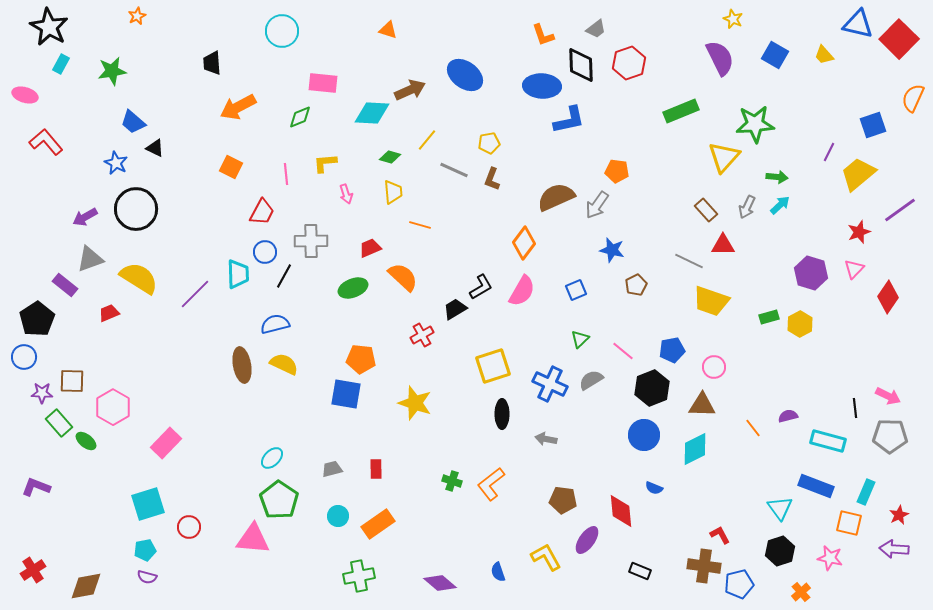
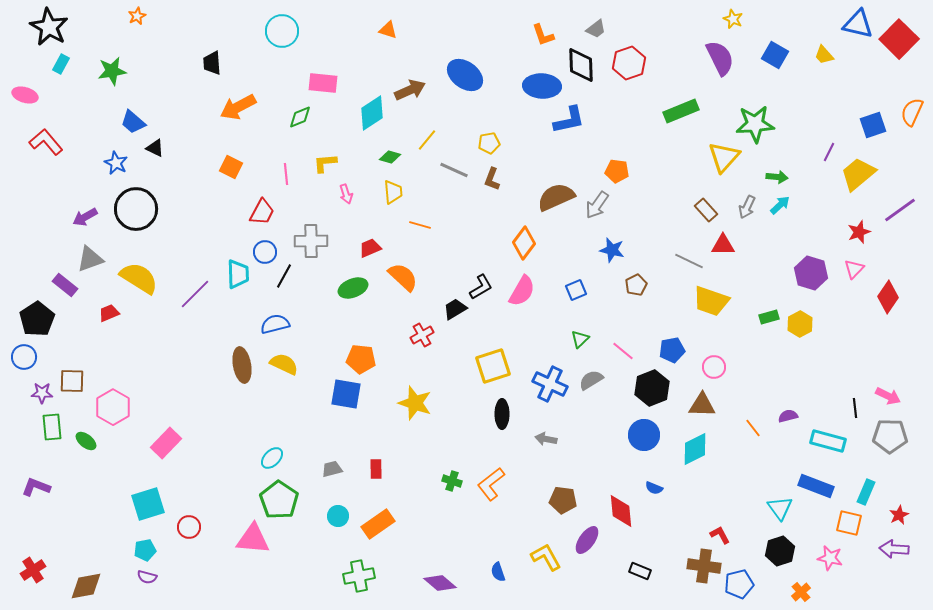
orange semicircle at (913, 98): moved 1 px left, 14 px down
cyan diamond at (372, 113): rotated 36 degrees counterclockwise
green rectangle at (59, 423): moved 7 px left, 4 px down; rotated 36 degrees clockwise
